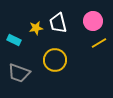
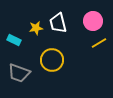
yellow circle: moved 3 px left
